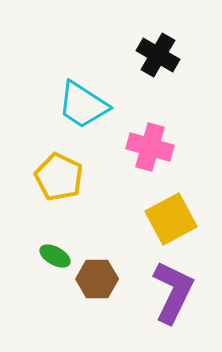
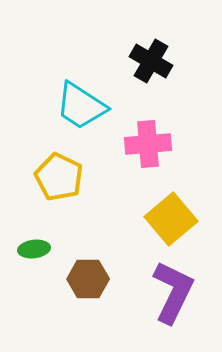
black cross: moved 7 px left, 6 px down
cyan trapezoid: moved 2 px left, 1 px down
pink cross: moved 2 px left, 3 px up; rotated 21 degrees counterclockwise
yellow square: rotated 12 degrees counterclockwise
green ellipse: moved 21 px left, 7 px up; rotated 36 degrees counterclockwise
brown hexagon: moved 9 px left
